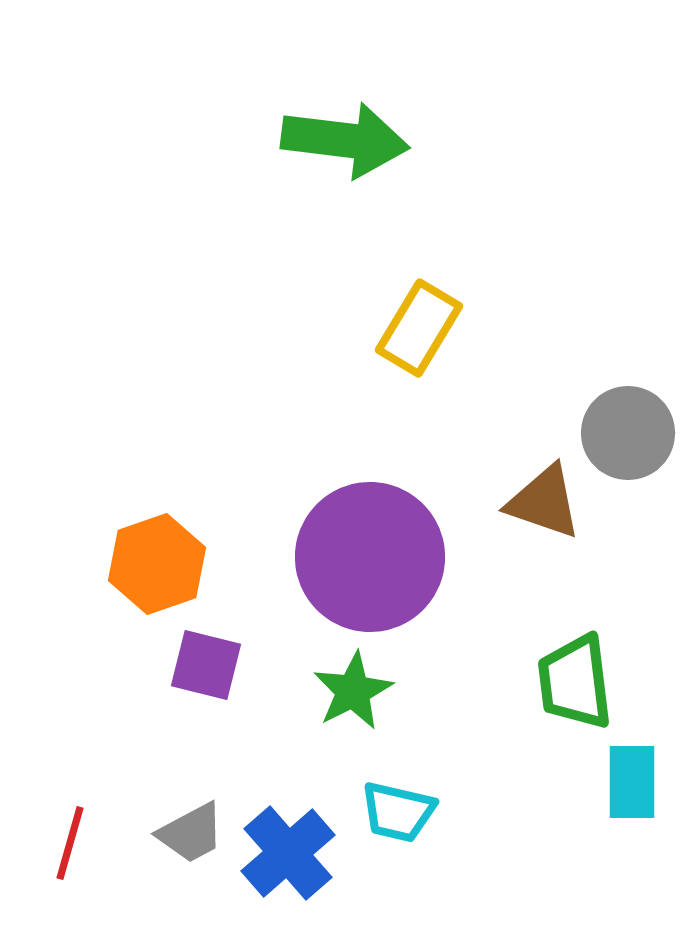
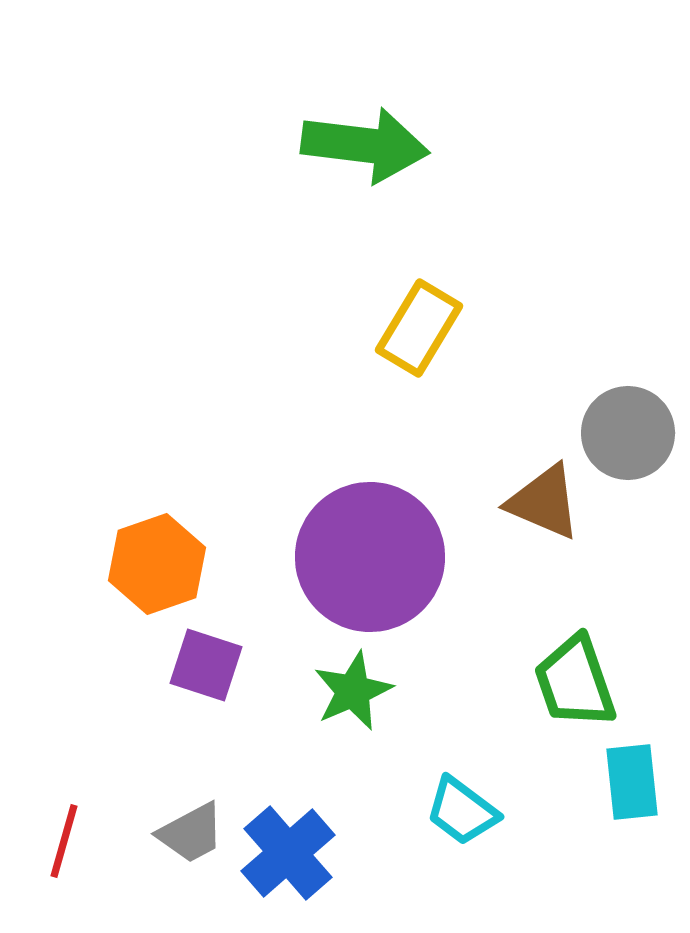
green arrow: moved 20 px right, 5 px down
brown triangle: rotated 4 degrees clockwise
purple square: rotated 4 degrees clockwise
green trapezoid: rotated 12 degrees counterclockwise
green star: rotated 4 degrees clockwise
cyan rectangle: rotated 6 degrees counterclockwise
cyan trapezoid: moved 64 px right, 1 px up; rotated 24 degrees clockwise
red line: moved 6 px left, 2 px up
